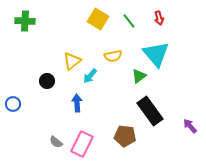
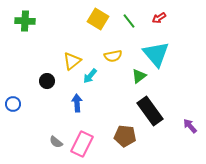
red arrow: rotated 72 degrees clockwise
